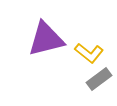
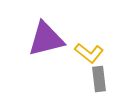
gray rectangle: rotated 60 degrees counterclockwise
